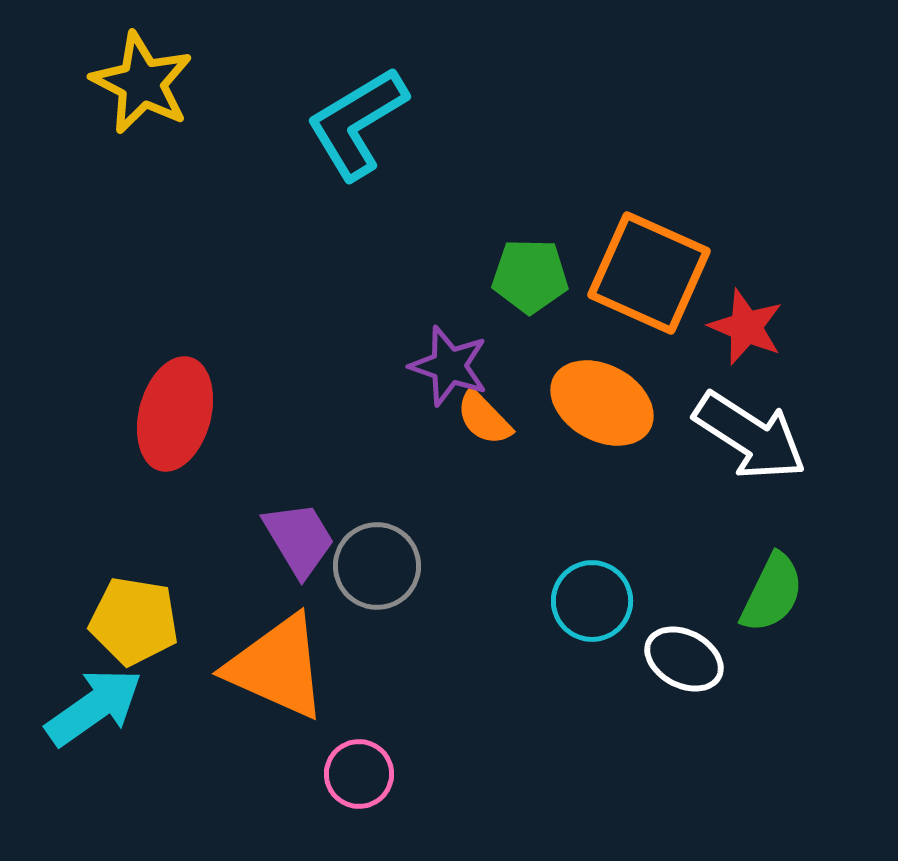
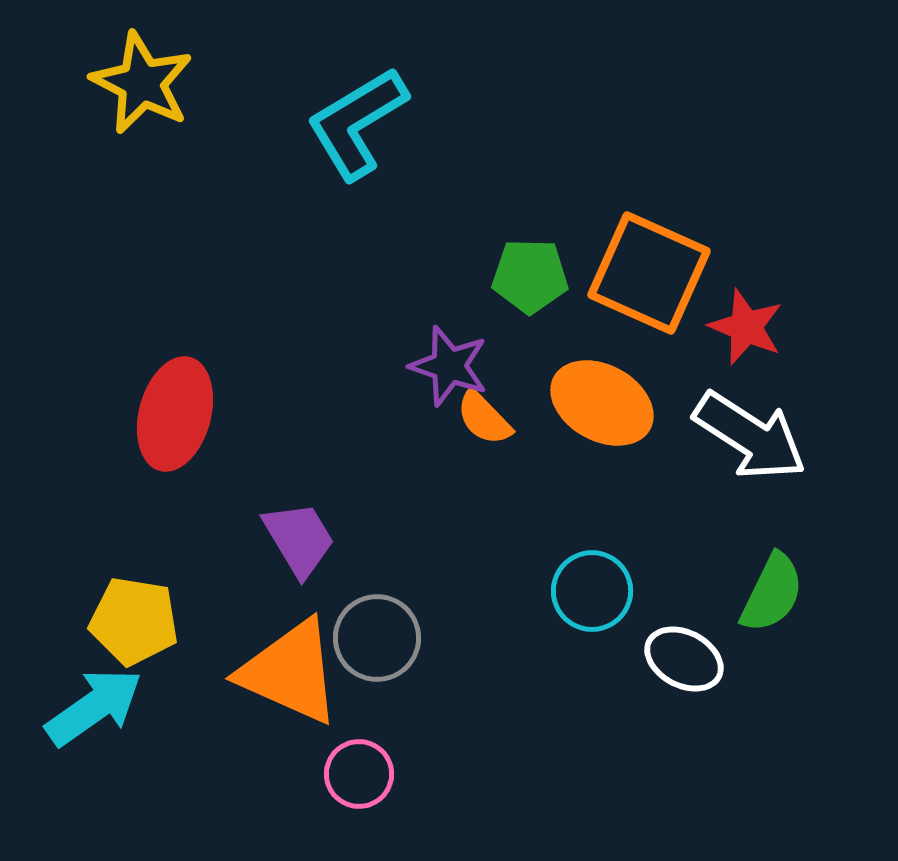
gray circle: moved 72 px down
cyan circle: moved 10 px up
orange triangle: moved 13 px right, 5 px down
